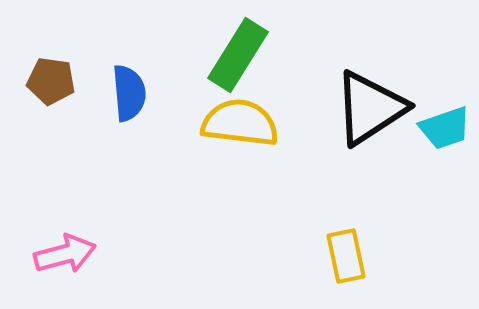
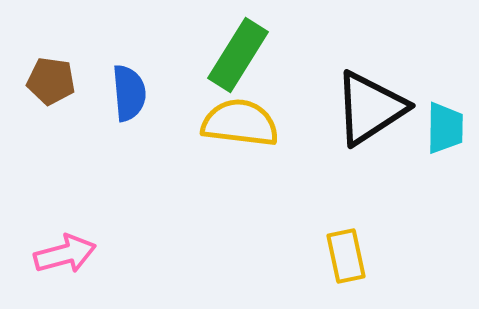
cyan trapezoid: rotated 70 degrees counterclockwise
